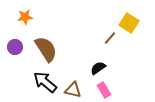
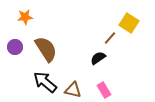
black semicircle: moved 10 px up
